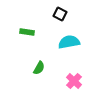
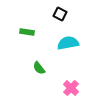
cyan semicircle: moved 1 px left, 1 px down
green semicircle: rotated 112 degrees clockwise
pink cross: moved 3 px left, 7 px down
